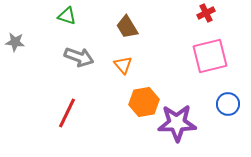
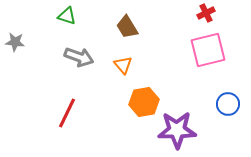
pink square: moved 2 px left, 6 px up
purple star: moved 7 px down
